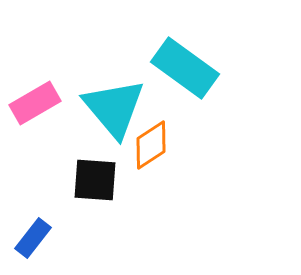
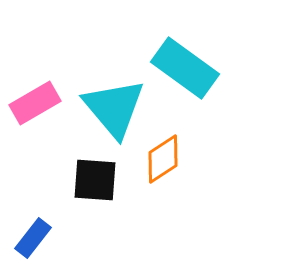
orange diamond: moved 12 px right, 14 px down
